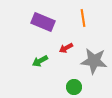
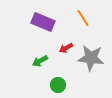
orange line: rotated 24 degrees counterclockwise
gray star: moved 3 px left, 3 px up
green circle: moved 16 px left, 2 px up
